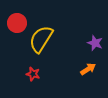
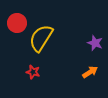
yellow semicircle: moved 1 px up
orange arrow: moved 2 px right, 3 px down
red star: moved 2 px up
